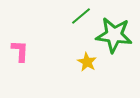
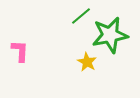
green star: moved 4 px left; rotated 18 degrees counterclockwise
